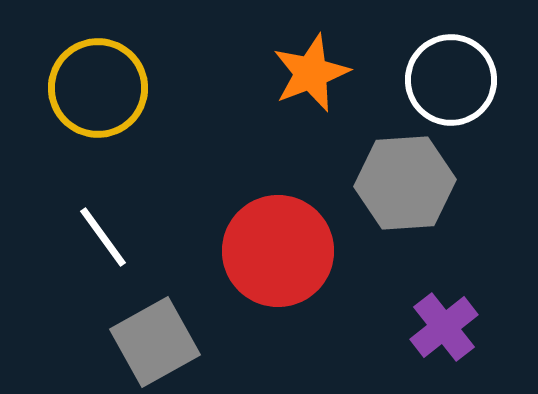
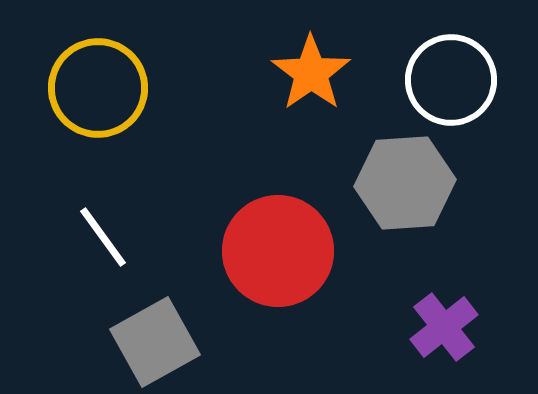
orange star: rotated 14 degrees counterclockwise
